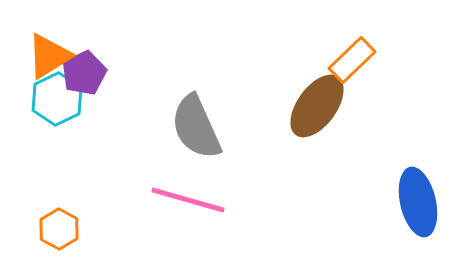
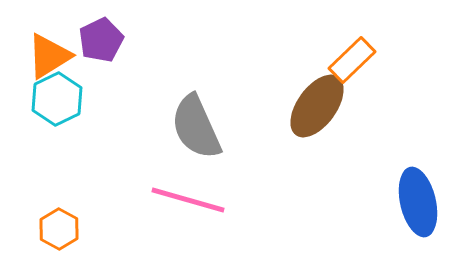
purple pentagon: moved 17 px right, 33 px up
